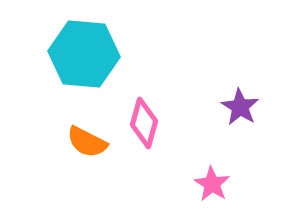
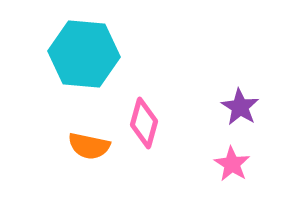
orange semicircle: moved 2 px right, 4 px down; rotated 15 degrees counterclockwise
pink star: moved 20 px right, 20 px up
